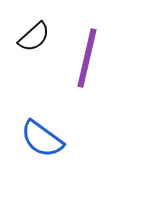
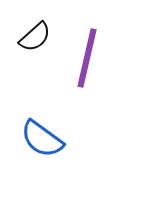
black semicircle: moved 1 px right
